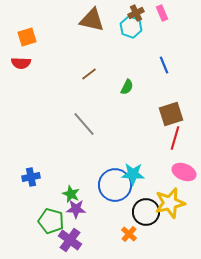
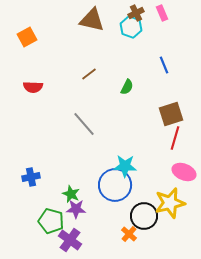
orange square: rotated 12 degrees counterclockwise
red semicircle: moved 12 px right, 24 px down
cyan star: moved 8 px left, 8 px up
black circle: moved 2 px left, 4 px down
